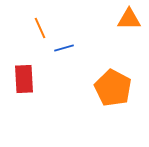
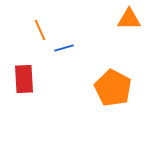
orange line: moved 2 px down
